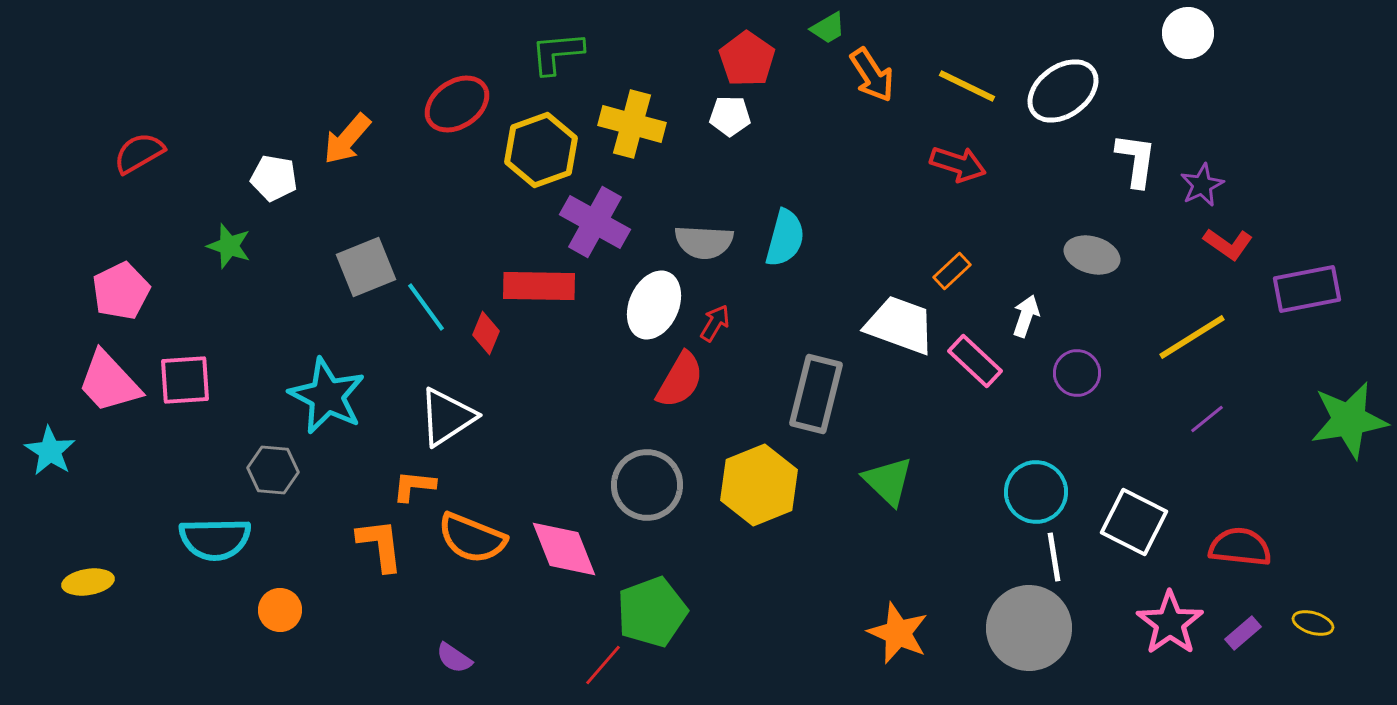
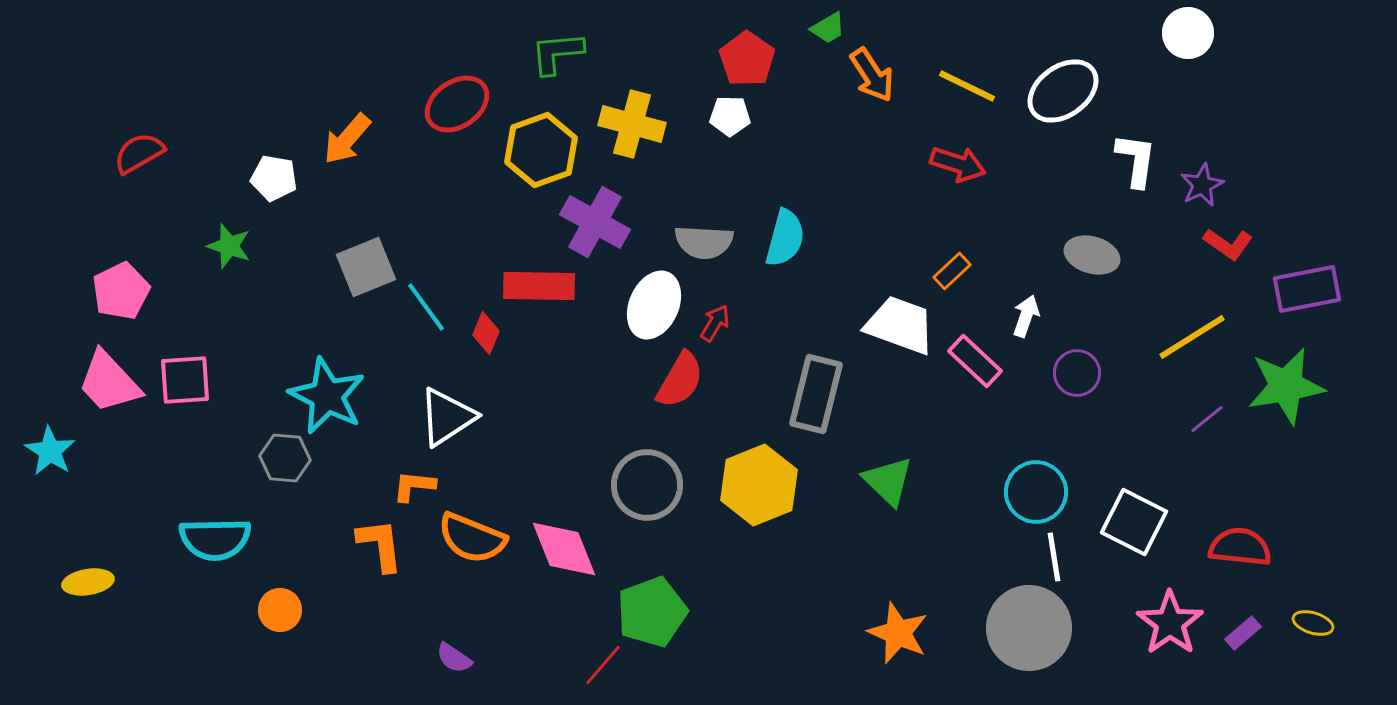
green star at (1349, 420): moved 63 px left, 34 px up
gray hexagon at (273, 470): moved 12 px right, 12 px up
